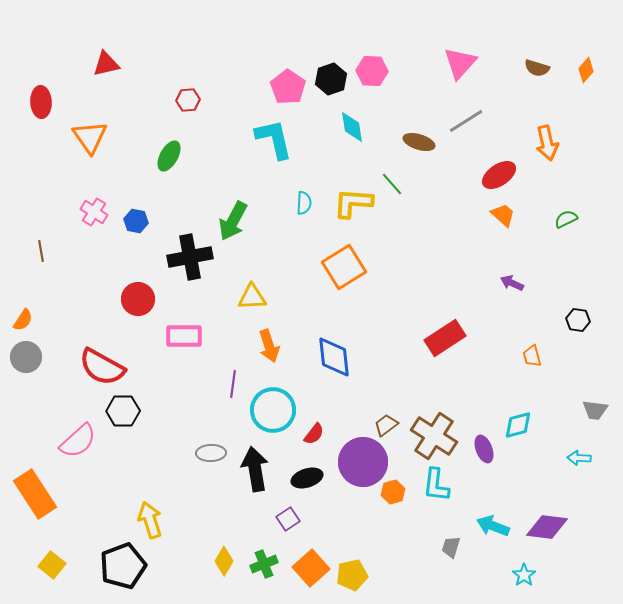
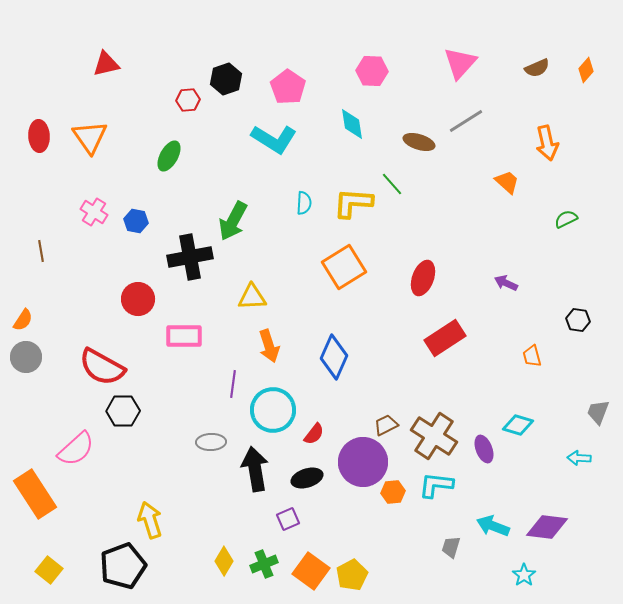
brown semicircle at (537, 68): rotated 40 degrees counterclockwise
black hexagon at (331, 79): moved 105 px left
red ellipse at (41, 102): moved 2 px left, 34 px down
cyan diamond at (352, 127): moved 3 px up
cyan L-shape at (274, 139): rotated 135 degrees clockwise
red ellipse at (499, 175): moved 76 px left, 103 px down; rotated 36 degrees counterclockwise
orange trapezoid at (503, 215): moved 4 px right, 33 px up
purple arrow at (512, 283): moved 6 px left
blue diamond at (334, 357): rotated 30 degrees clockwise
gray trapezoid at (595, 410): moved 3 px right, 2 px down; rotated 104 degrees clockwise
brown trapezoid at (386, 425): rotated 10 degrees clockwise
cyan diamond at (518, 425): rotated 32 degrees clockwise
pink semicircle at (78, 441): moved 2 px left, 8 px down
gray ellipse at (211, 453): moved 11 px up
cyan L-shape at (436, 485): rotated 90 degrees clockwise
orange hexagon at (393, 492): rotated 10 degrees clockwise
purple square at (288, 519): rotated 10 degrees clockwise
yellow square at (52, 565): moved 3 px left, 5 px down
orange square at (311, 568): moved 3 px down; rotated 12 degrees counterclockwise
yellow pentagon at (352, 575): rotated 16 degrees counterclockwise
